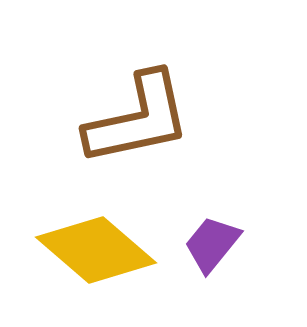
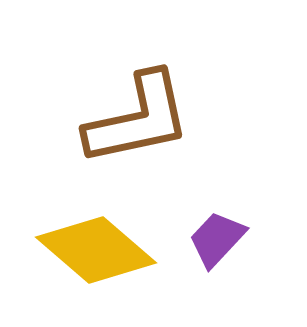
purple trapezoid: moved 5 px right, 5 px up; rotated 4 degrees clockwise
